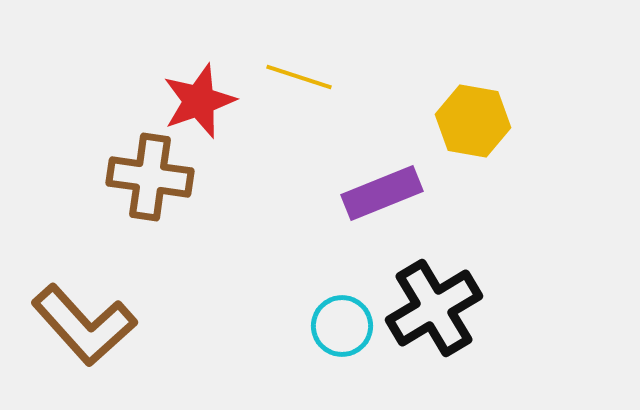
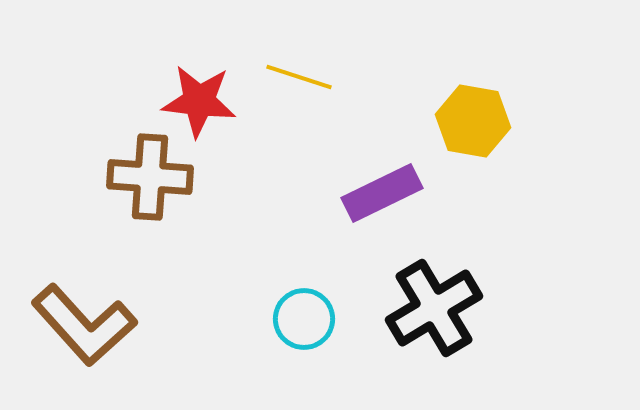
red star: rotated 26 degrees clockwise
brown cross: rotated 4 degrees counterclockwise
purple rectangle: rotated 4 degrees counterclockwise
cyan circle: moved 38 px left, 7 px up
